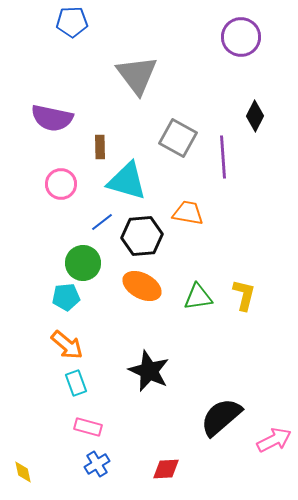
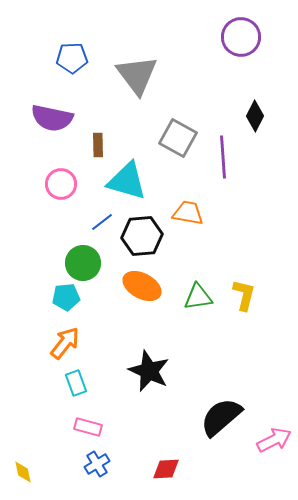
blue pentagon: moved 36 px down
brown rectangle: moved 2 px left, 2 px up
orange arrow: moved 2 px left, 2 px up; rotated 92 degrees counterclockwise
